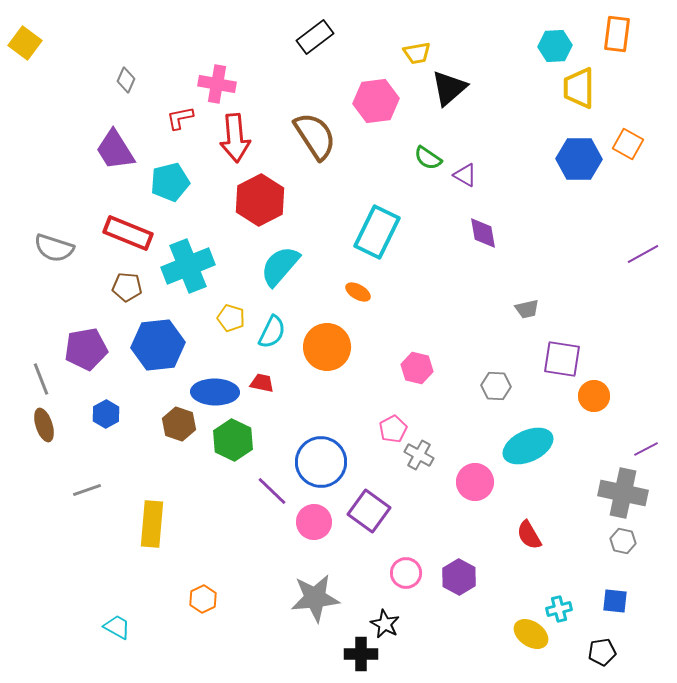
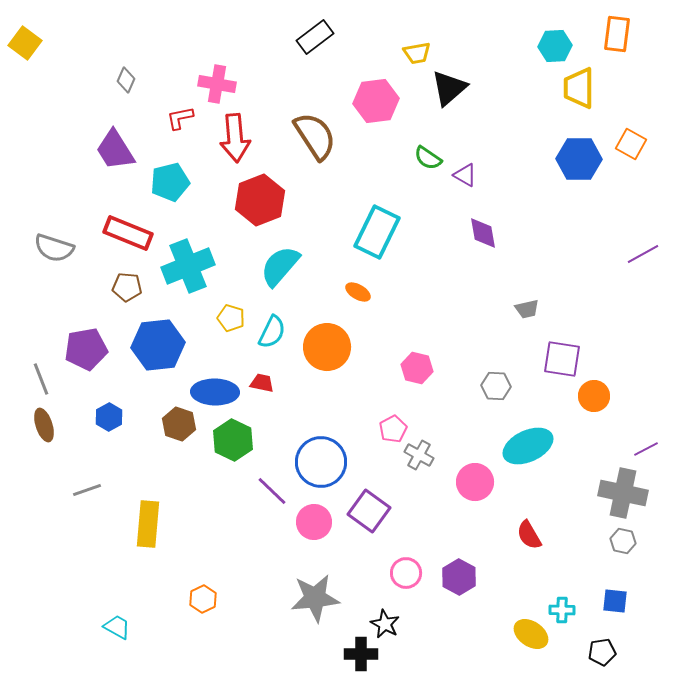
orange square at (628, 144): moved 3 px right
red hexagon at (260, 200): rotated 6 degrees clockwise
blue hexagon at (106, 414): moved 3 px right, 3 px down
yellow rectangle at (152, 524): moved 4 px left
cyan cross at (559, 609): moved 3 px right, 1 px down; rotated 15 degrees clockwise
